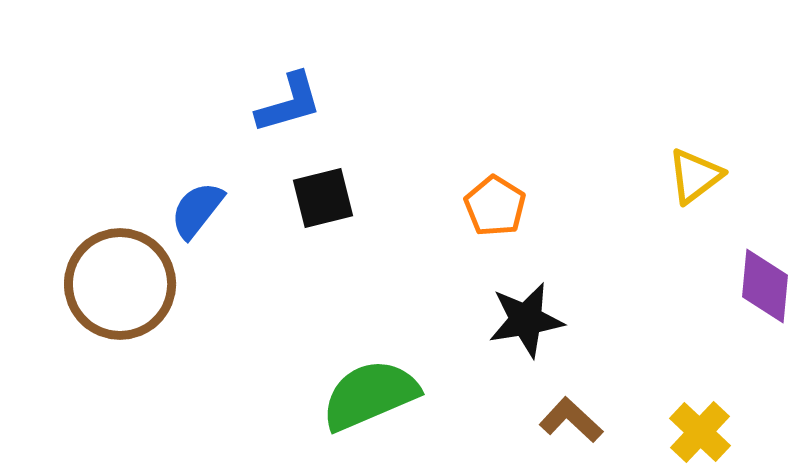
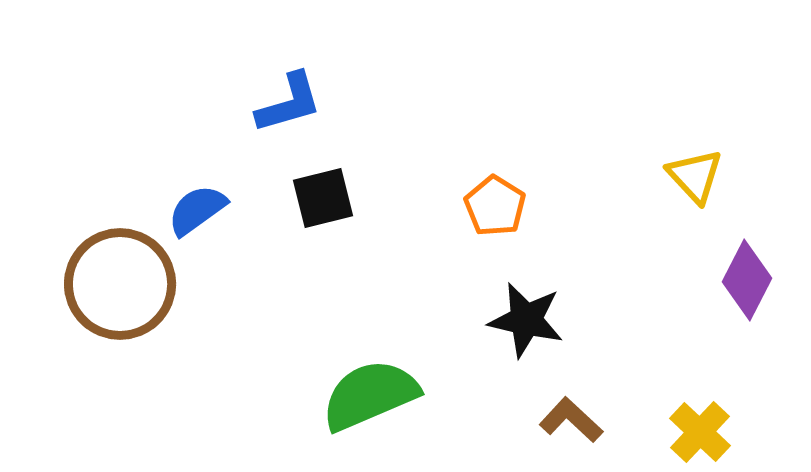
yellow triangle: rotated 36 degrees counterclockwise
blue semicircle: rotated 16 degrees clockwise
purple diamond: moved 18 px left, 6 px up; rotated 22 degrees clockwise
black star: rotated 22 degrees clockwise
